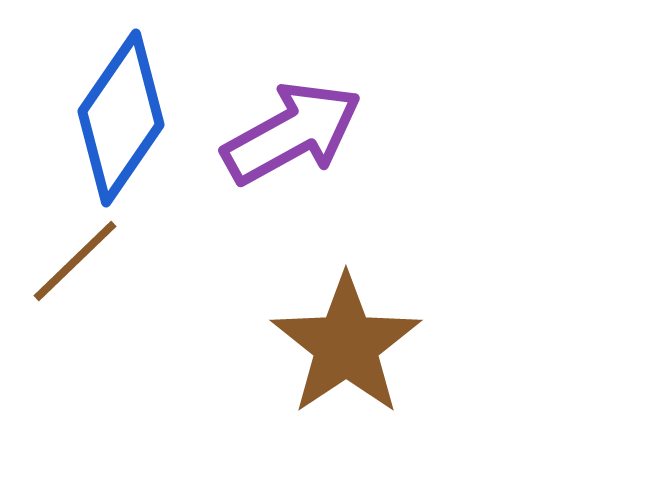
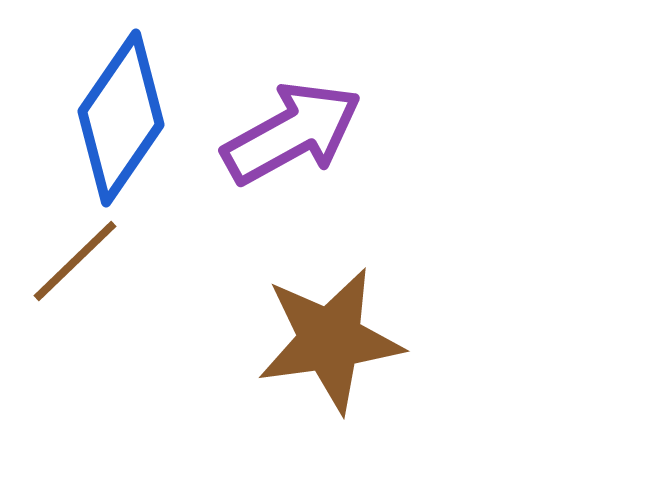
brown star: moved 16 px left, 5 px up; rotated 26 degrees clockwise
